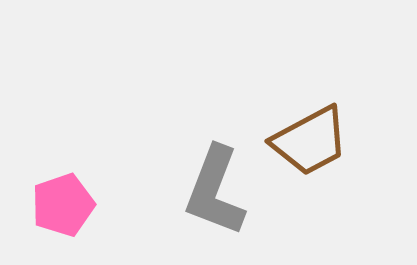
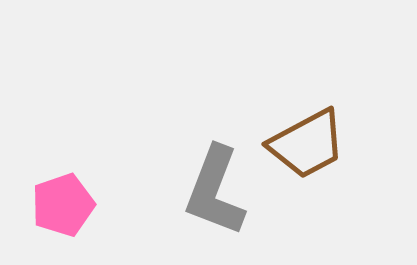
brown trapezoid: moved 3 px left, 3 px down
